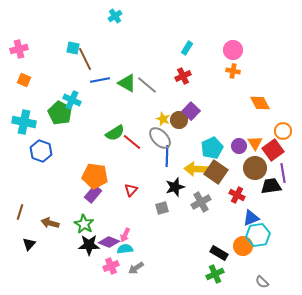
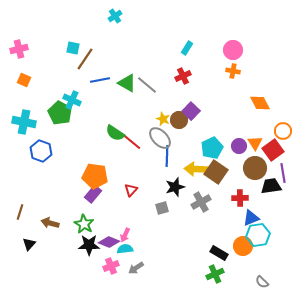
brown line at (85, 59): rotated 60 degrees clockwise
green semicircle at (115, 133): rotated 66 degrees clockwise
red cross at (237, 195): moved 3 px right, 3 px down; rotated 28 degrees counterclockwise
